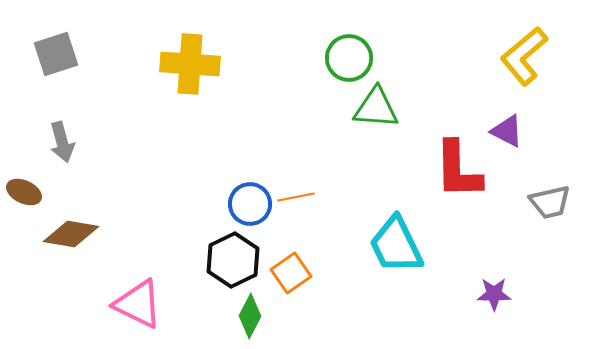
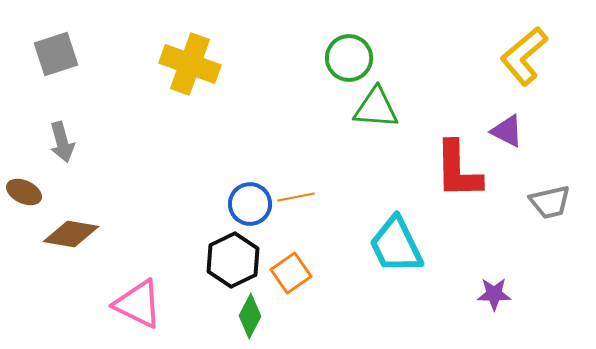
yellow cross: rotated 16 degrees clockwise
